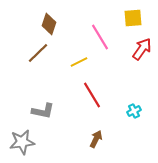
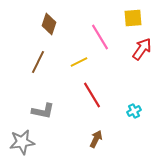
brown line: moved 9 px down; rotated 20 degrees counterclockwise
